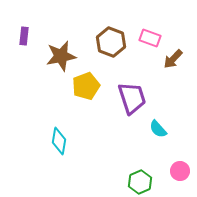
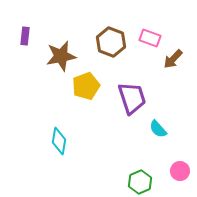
purple rectangle: moved 1 px right
